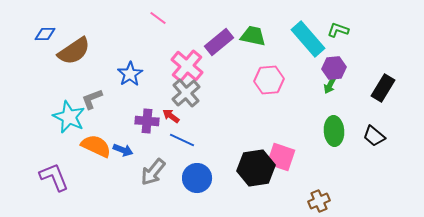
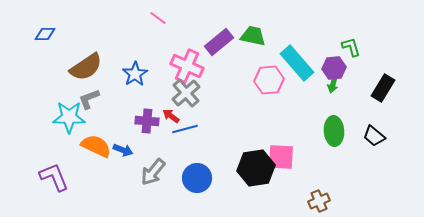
green L-shape: moved 13 px right, 17 px down; rotated 55 degrees clockwise
cyan rectangle: moved 11 px left, 24 px down
brown semicircle: moved 12 px right, 16 px down
pink cross: rotated 16 degrees counterclockwise
blue star: moved 5 px right
green arrow: moved 3 px right, 1 px up; rotated 12 degrees counterclockwise
gray L-shape: moved 3 px left
cyan star: rotated 24 degrees counterclockwise
blue line: moved 3 px right, 11 px up; rotated 40 degrees counterclockwise
pink square: rotated 16 degrees counterclockwise
